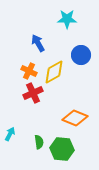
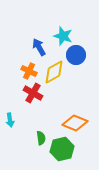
cyan star: moved 4 px left, 17 px down; rotated 18 degrees clockwise
blue arrow: moved 1 px right, 4 px down
blue circle: moved 5 px left
red cross: rotated 36 degrees counterclockwise
orange diamond: moved 5 px down
cyan arrow: moved 14 px up; rotated 144 degrees clockwise
green semicircle: moved 2 px right, 4 px up
green hexagon: rotated 20 degrees counterclockwise
